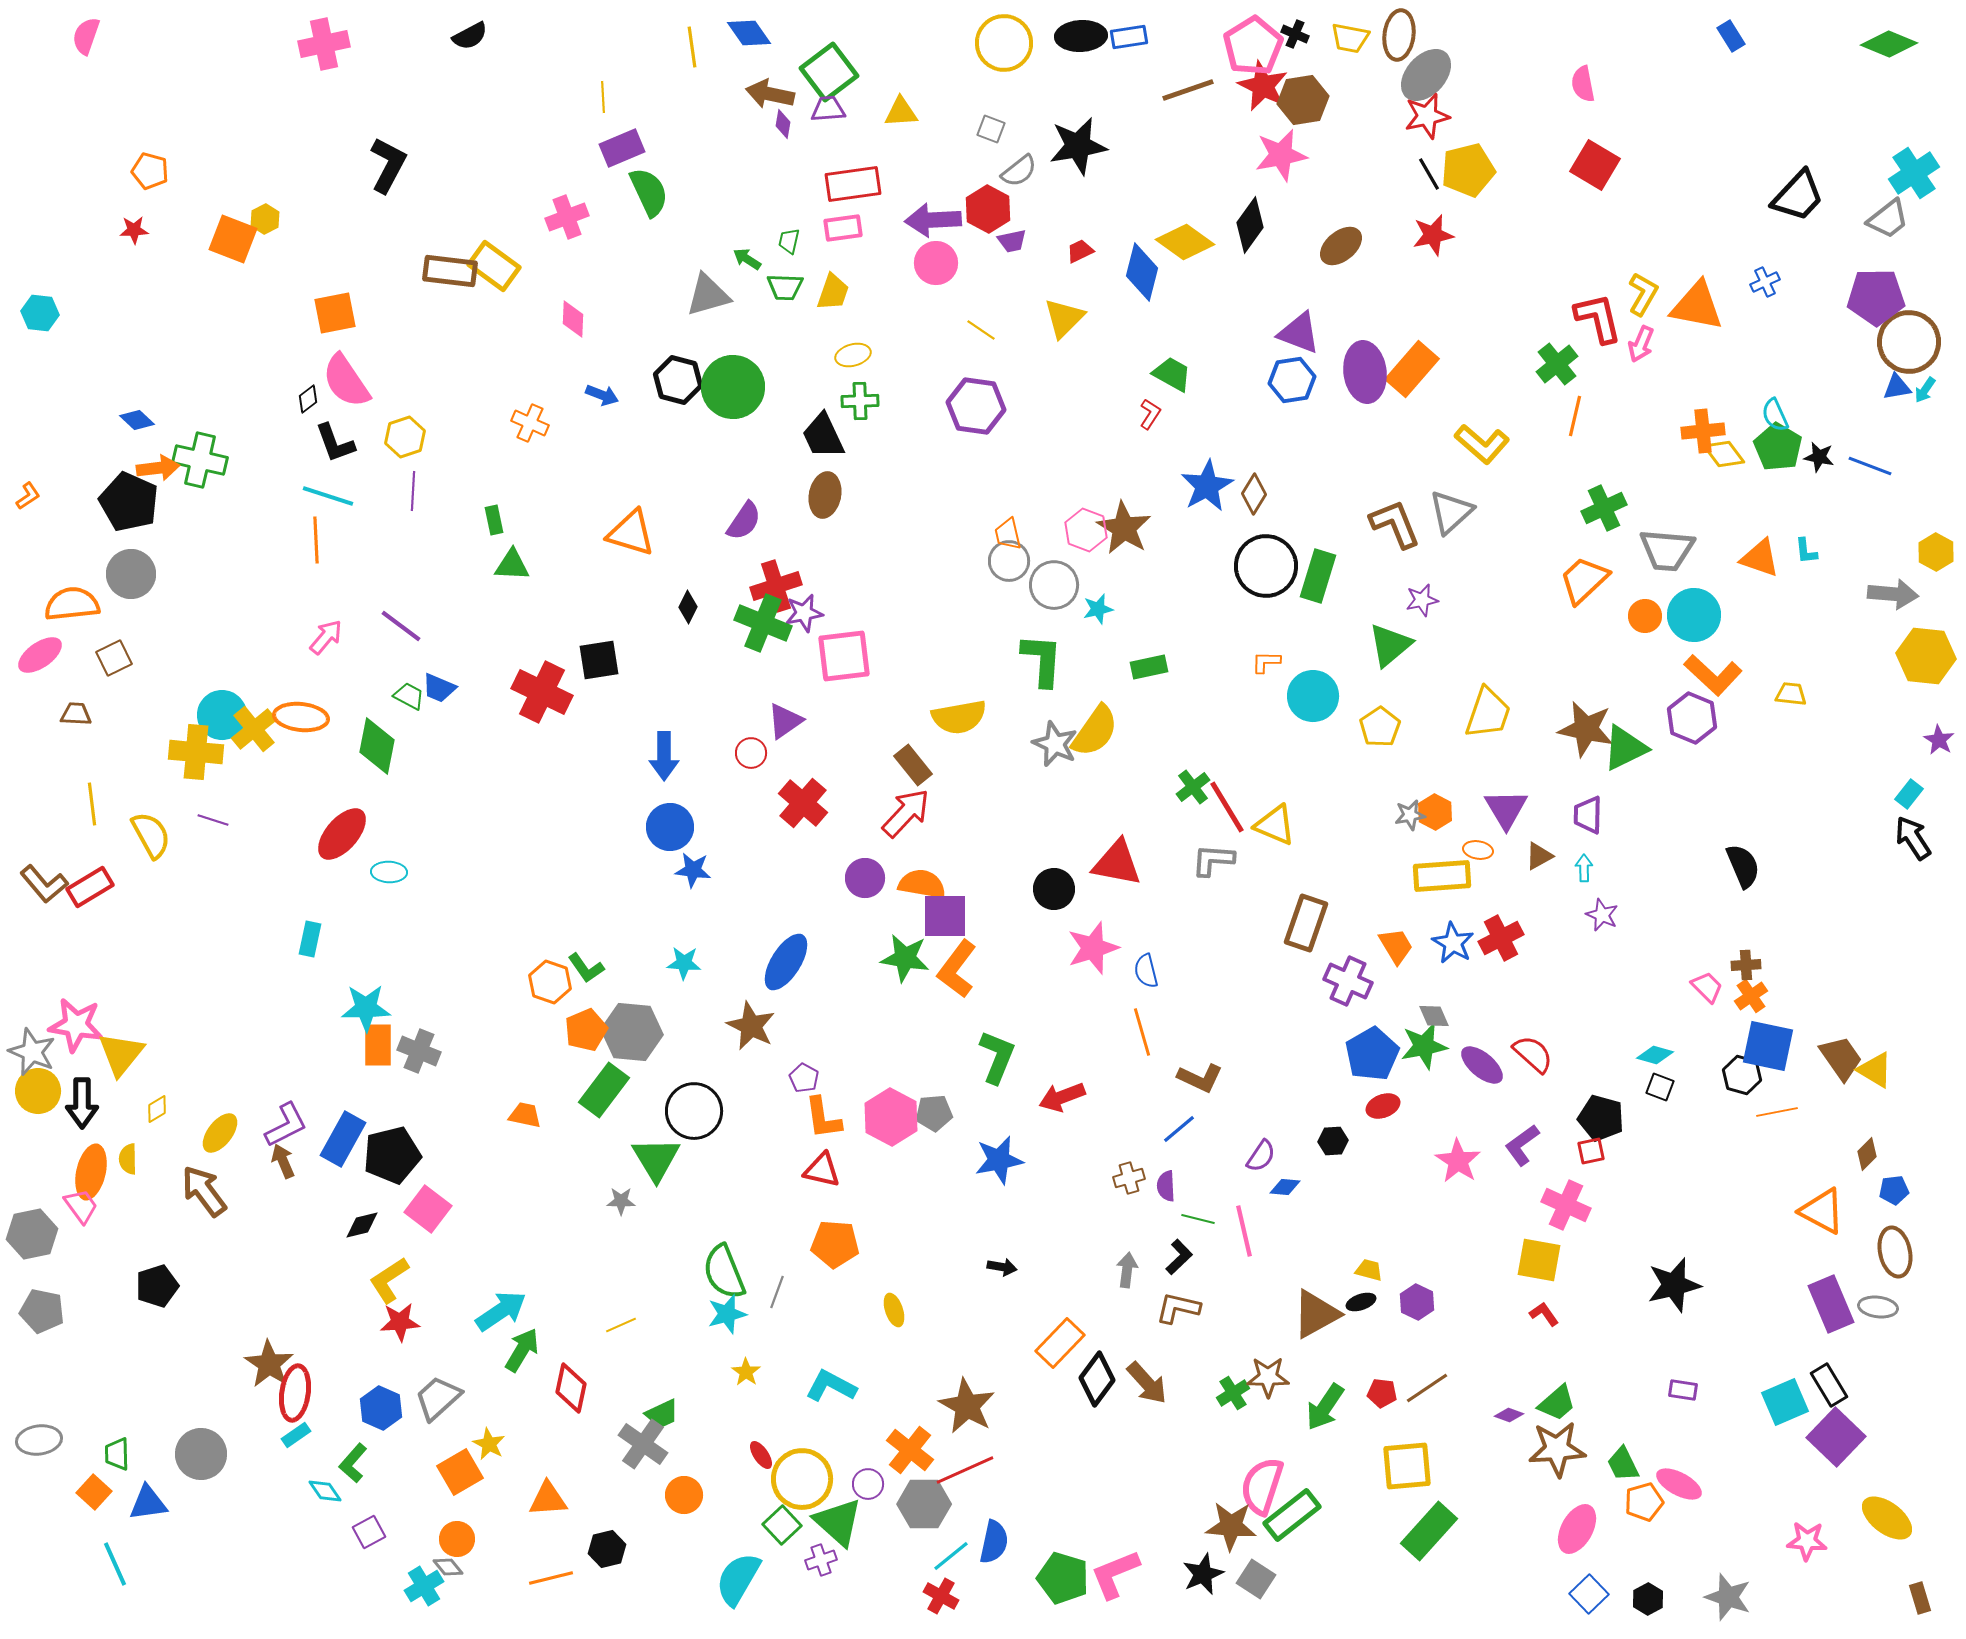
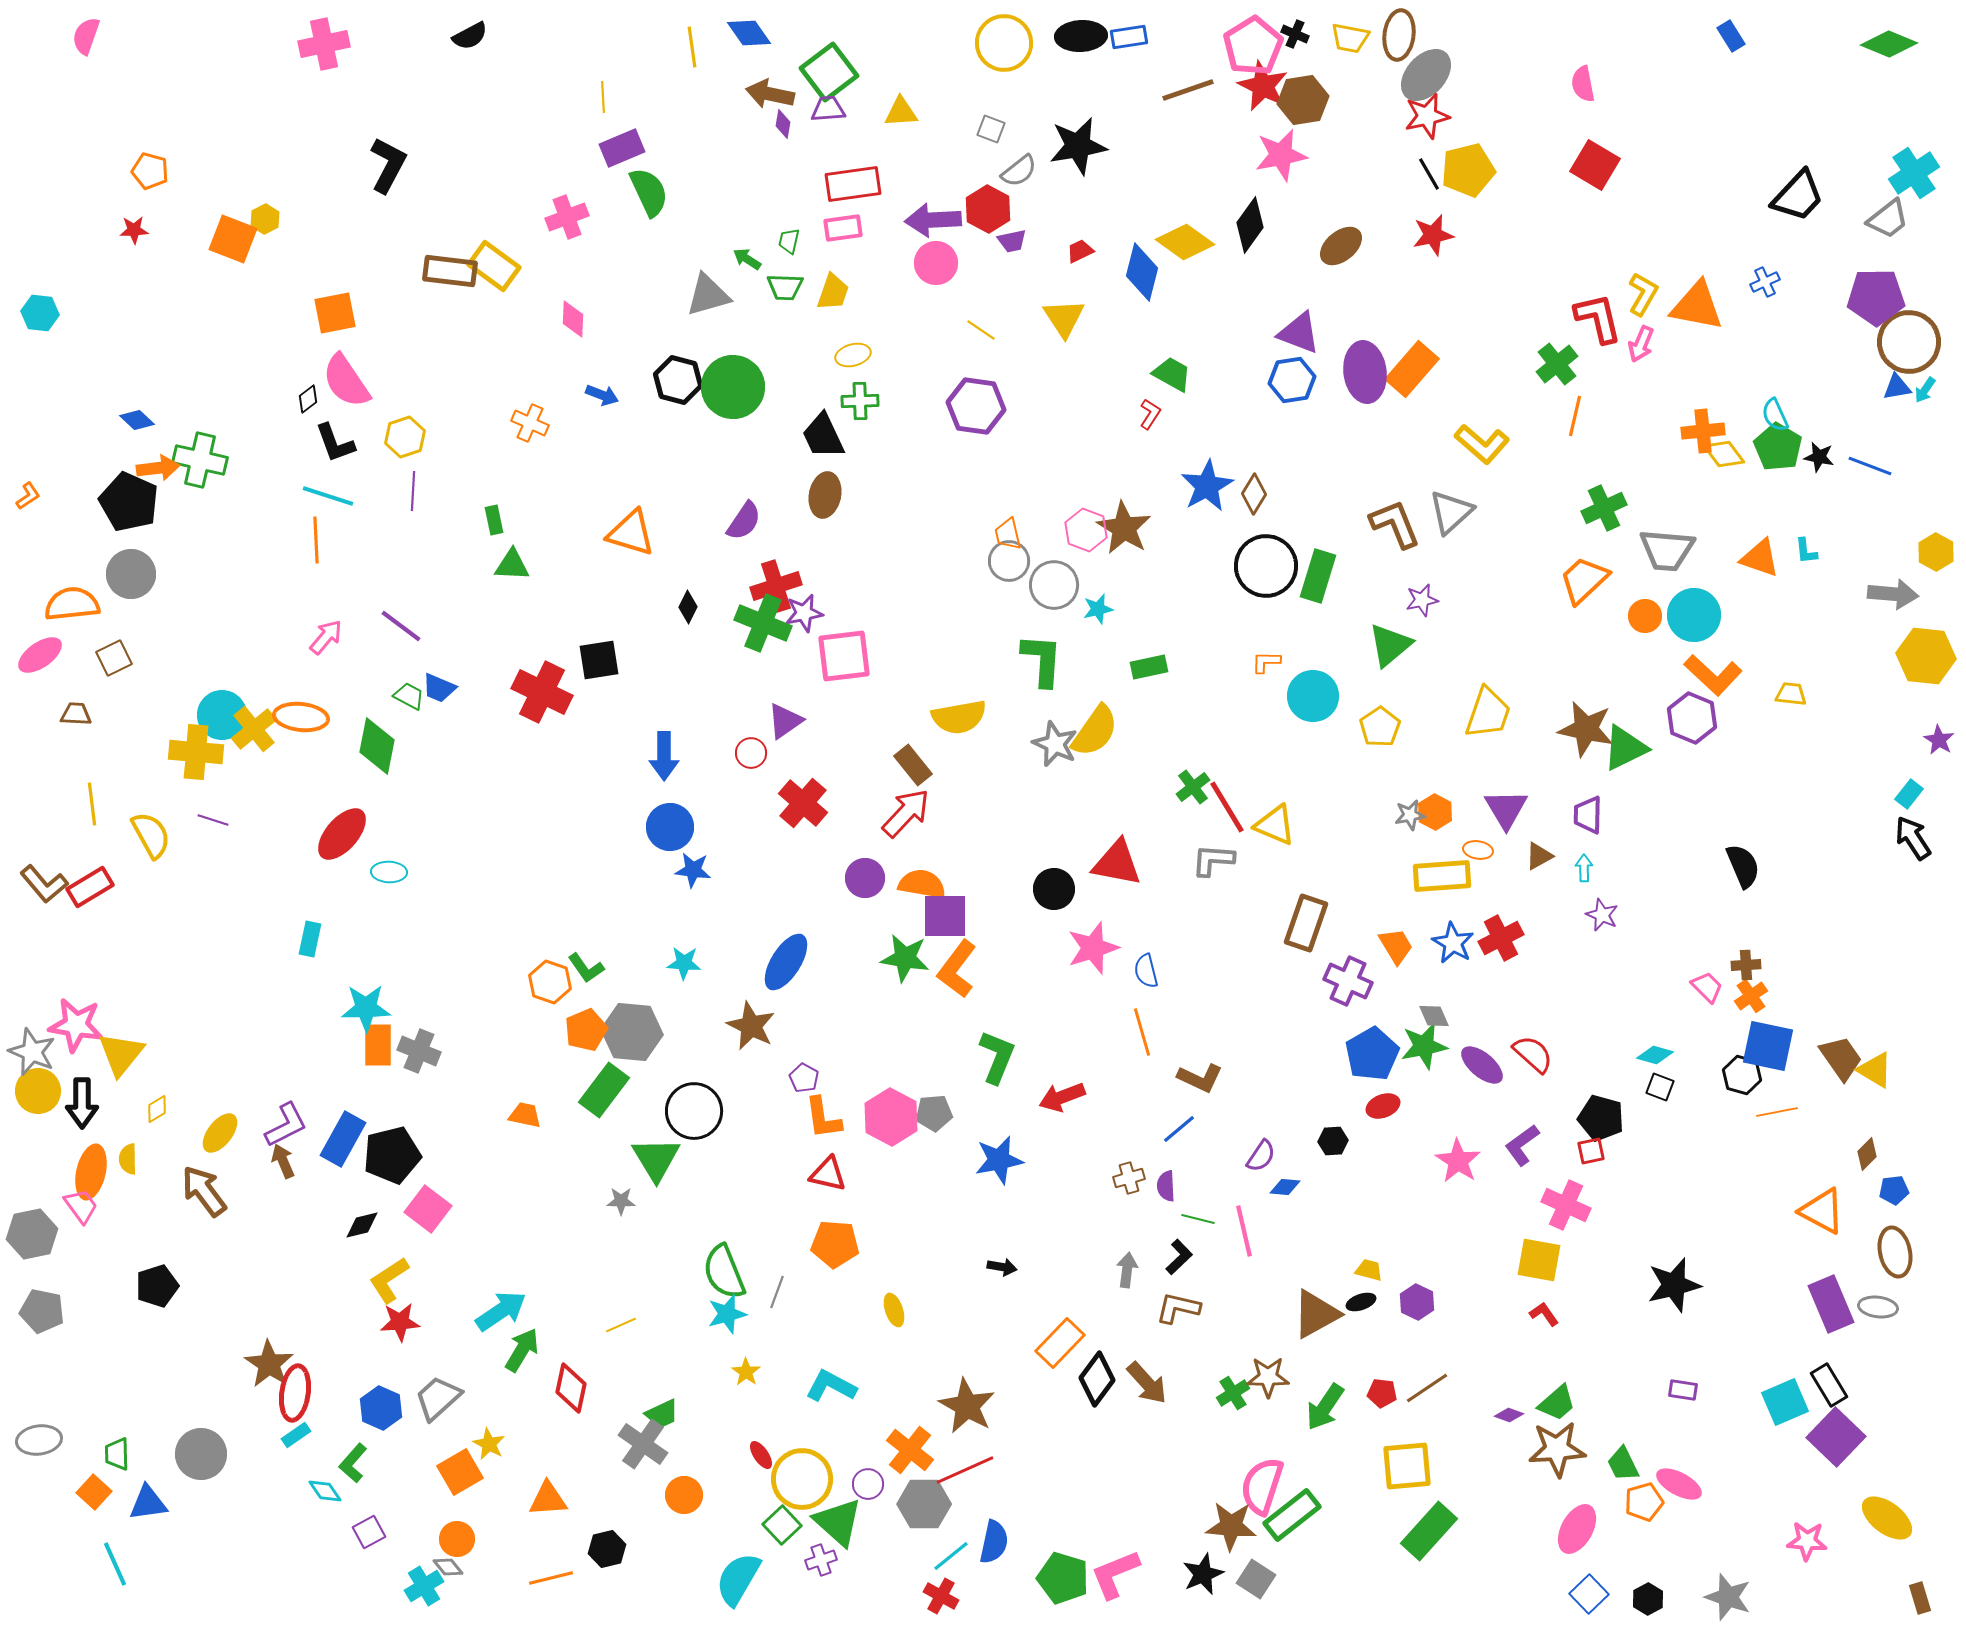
yellow triangle at (1064, 318): rotated 18 degrees counterclockwise
red triangle at (822, 1170): moved 6 px right, 4 px down
